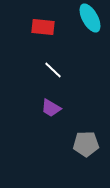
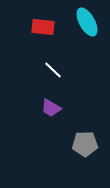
cyan ellipse: moved 3 px left, 4 px down
gray pentagon: moved 1 px left
